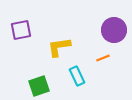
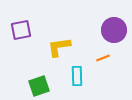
cyan rectangle: rotated 24 degrees clockwise
